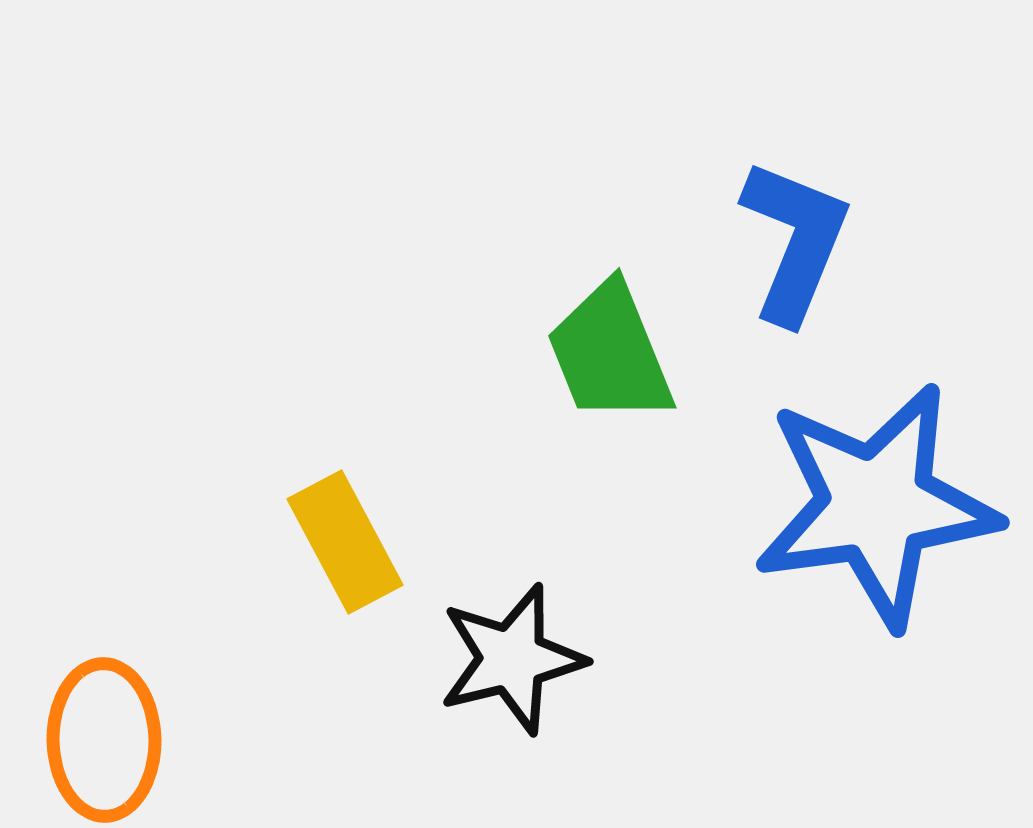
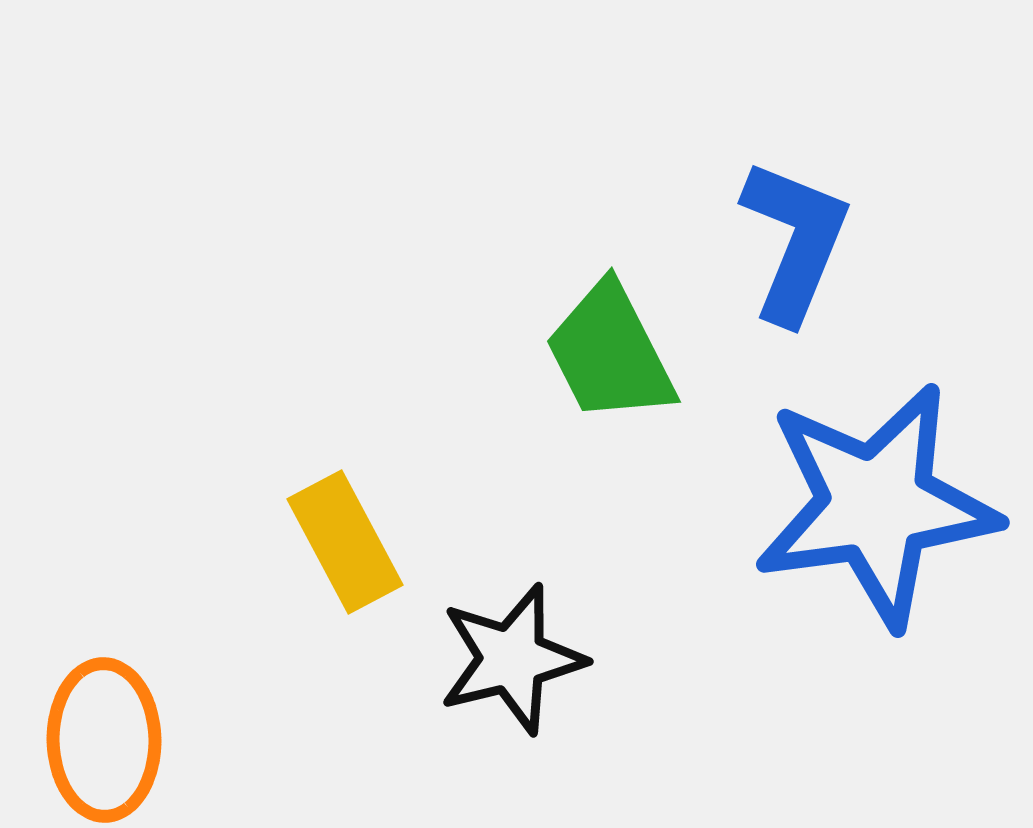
green trapezoid: rotated 5 degrees counterclockwise
